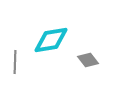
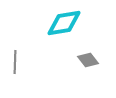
cyan diamond: moved 13 px right, 17 px up
